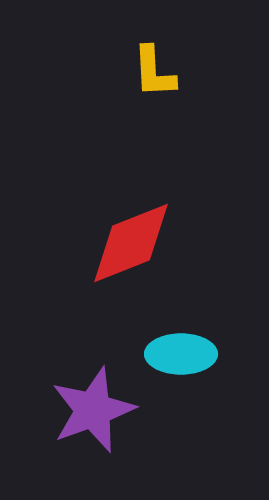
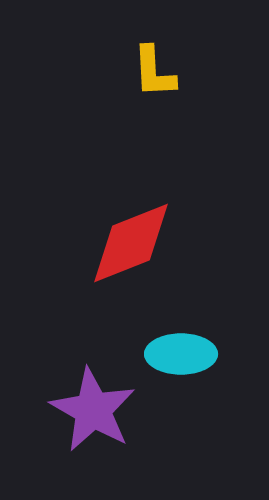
purple star: rotated 22 degrees counterclockwise
